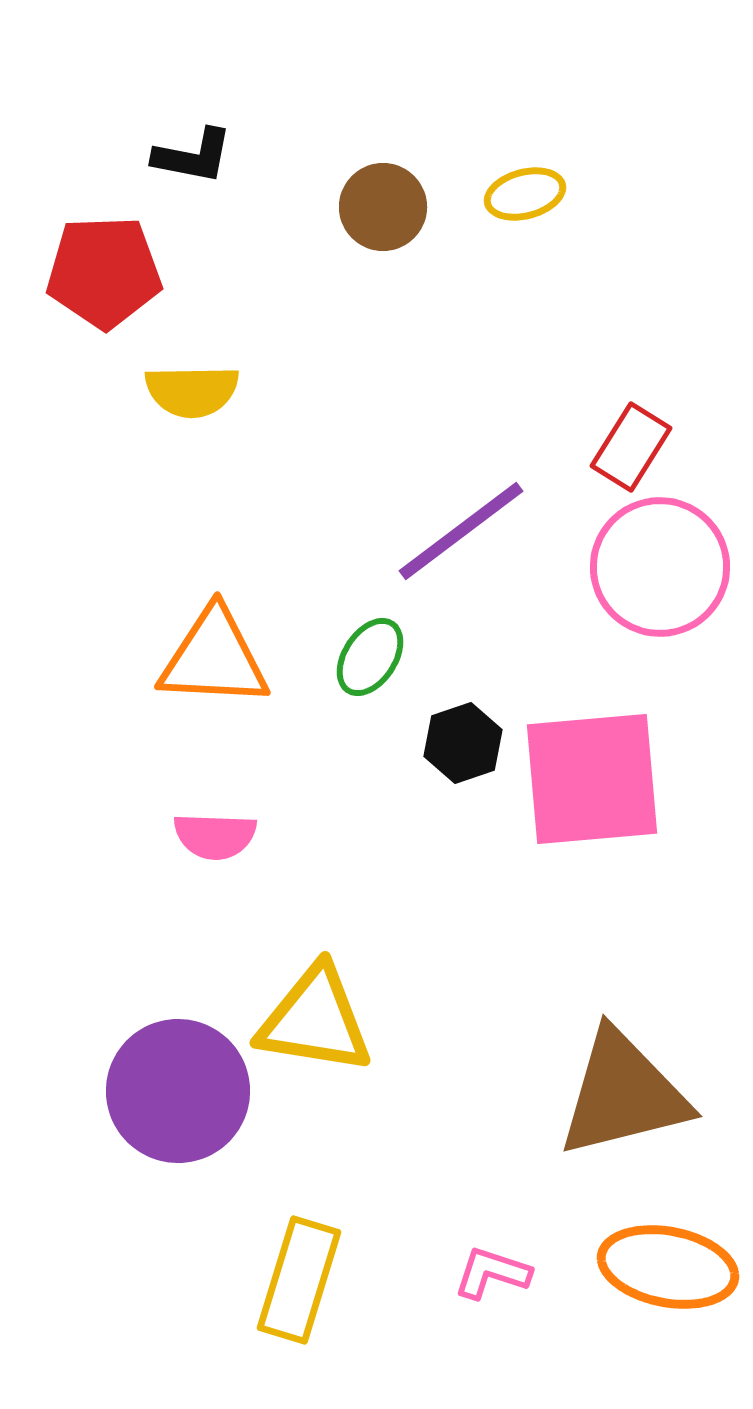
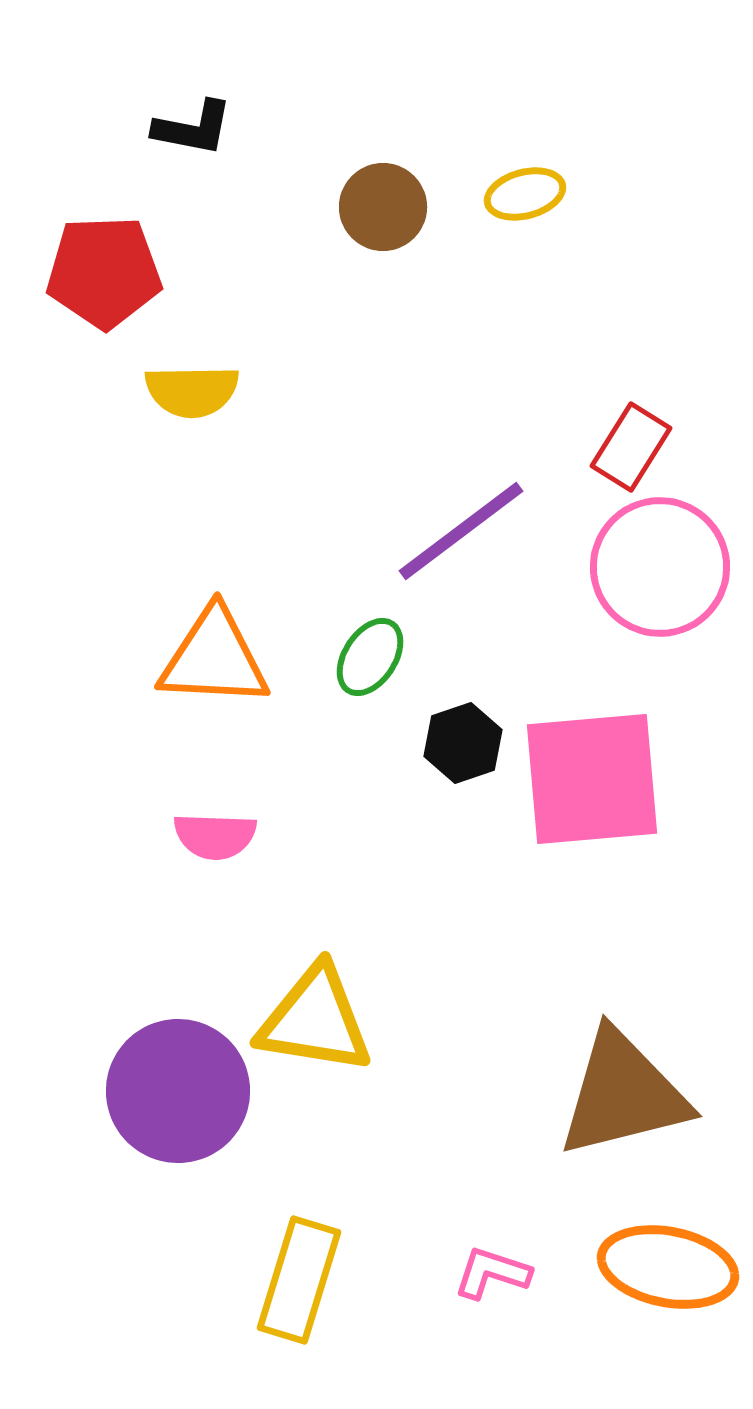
black L-shape: moved 28 px up
